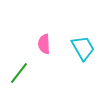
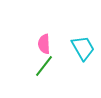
green line: moved 25 px right, 7 px up
